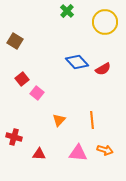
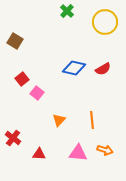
blue diamond: moved 3 px left, 6 px down; rotated 35 degrees counterclockwise
red cross: moved 1 px left, 1 px down; rotated 21 degrees clockwise
